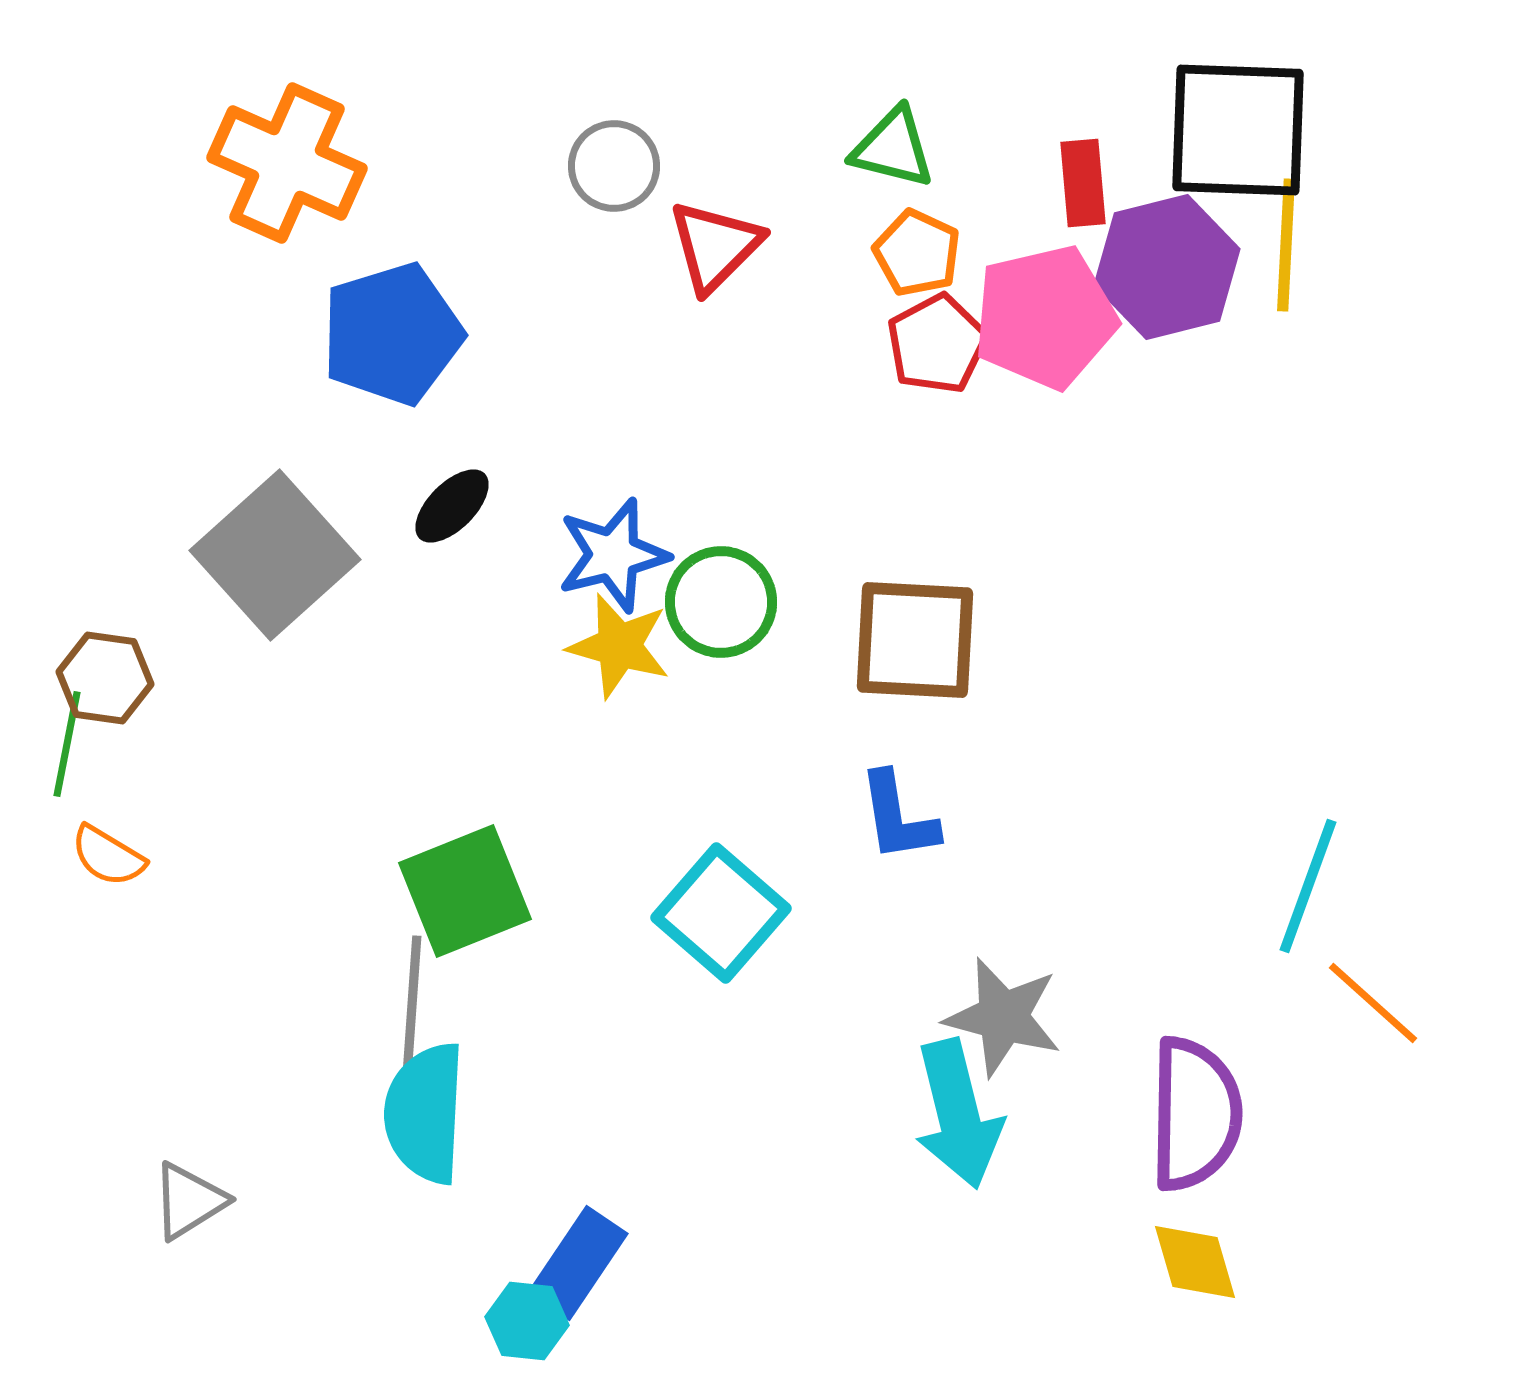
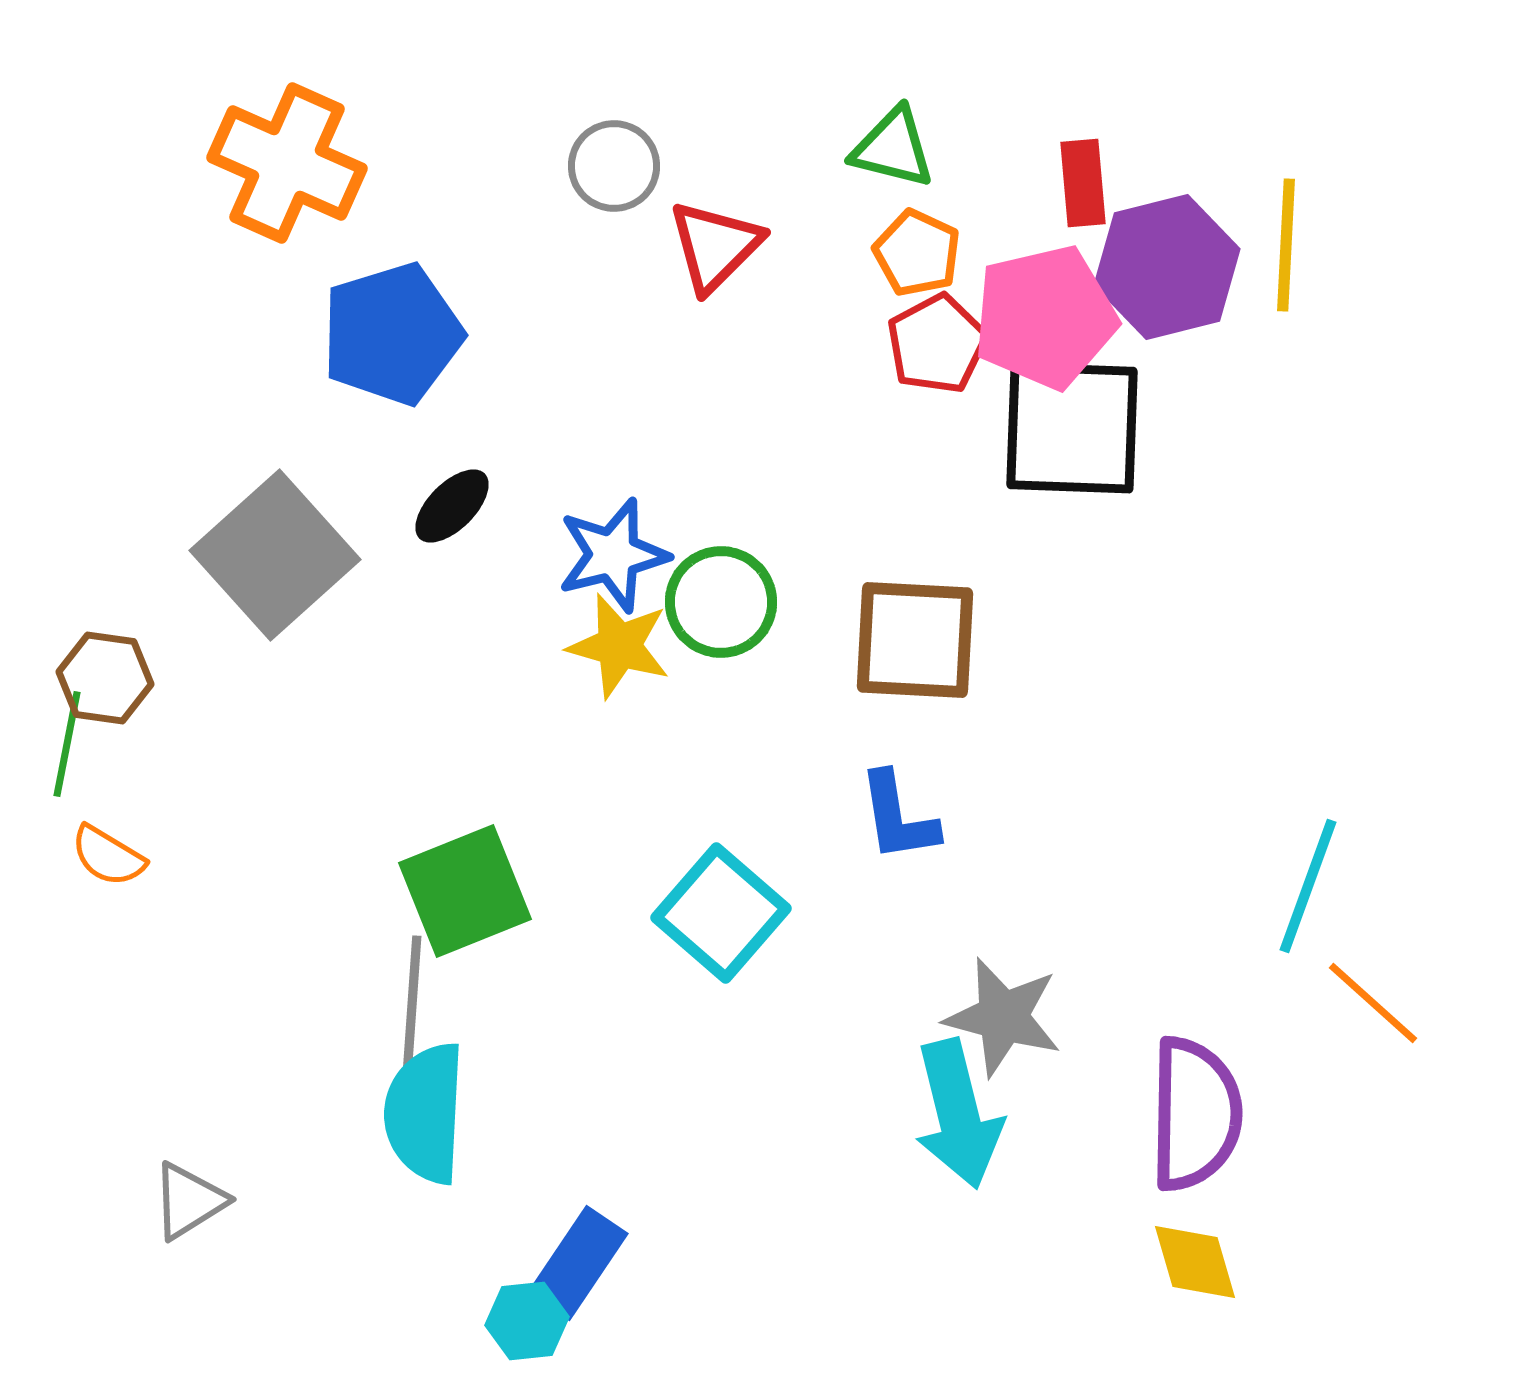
black square: moved 166 px left, 298 px down
cyan hexagon: rotated 12 degrees counterclockwise
